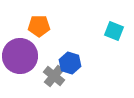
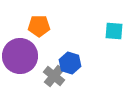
cyan square: rotated 18 degrees counterclockwise
